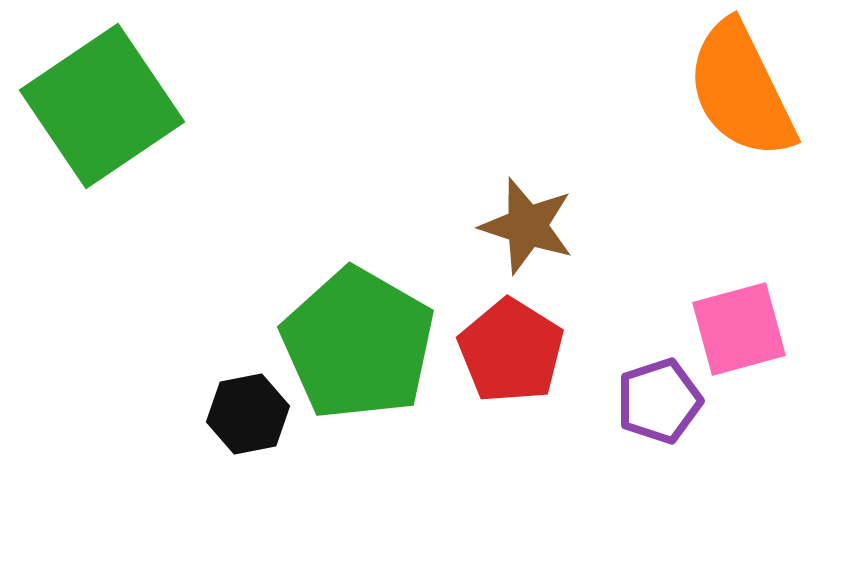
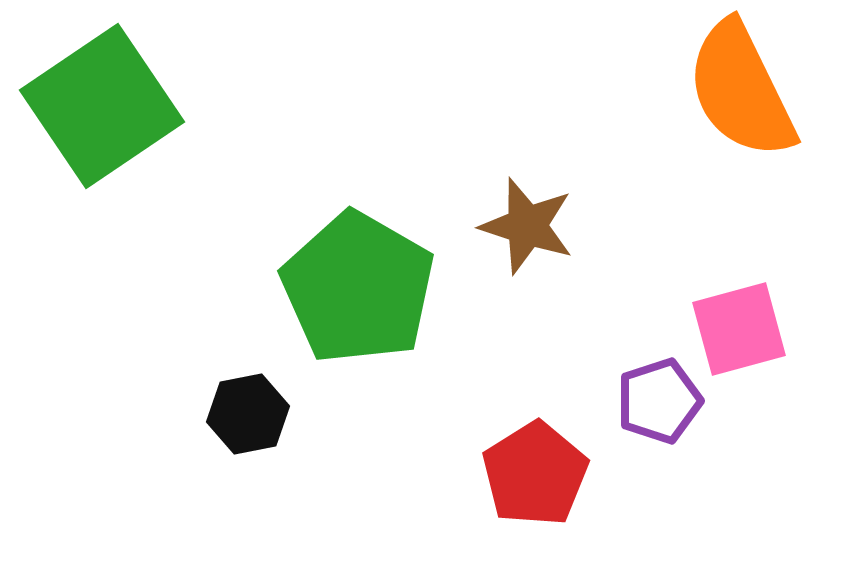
green pentagon: moved 56 px up
red pentagon: moved 24 px right, 123 px down; rotated 8 degrees clockwise
